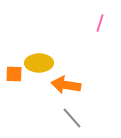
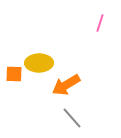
orange arrow: rotated 40 degrees counterclockwise
